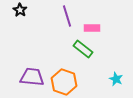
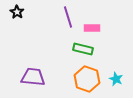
black star: moved 3 px left, 2 px down
purple line: moved 1 px right, 1 px down
green rectangle: rotated 24 degrees counterclockwise
purple trapezoid: moved 1 px right
orange hexagon: moved 23 px right, 3 px up
